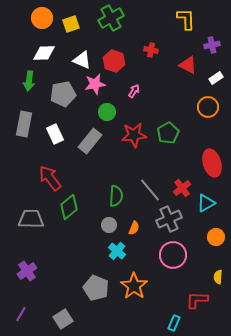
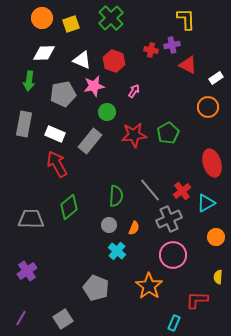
green cross at (111, 18): rotated 15 degrees counterclockwise
purple cross at (212, 45): moved 40 px left
pink star at (95, 84): moved 1 px left, 2 px down
white rectangle at (55, 134): rotated 42 degrees counterclockwise
red arrow at (50, 178): moved 7 px right, 14 px up; rotated 8 degrees clockwise
red cross at (182, 188): moved 3 px down
orange star at (134, 286): moved 15 px right
purple line at (21, 314): moved 4 px down
